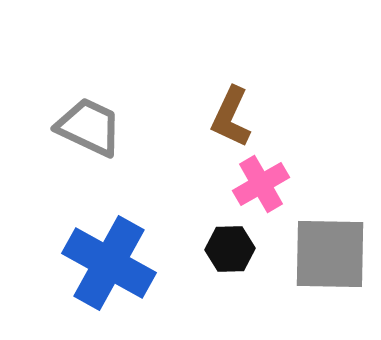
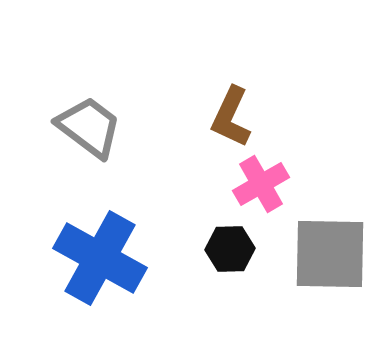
gray trapezoid: rotated 12 degrees clockwise
blue cross: moved 9 px left, 5 px up
